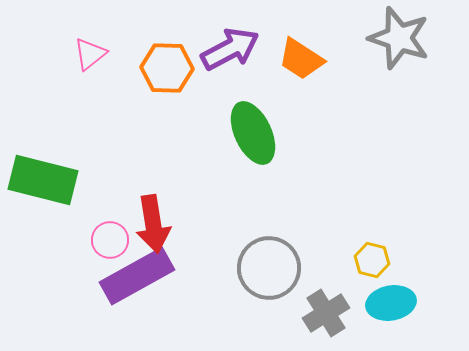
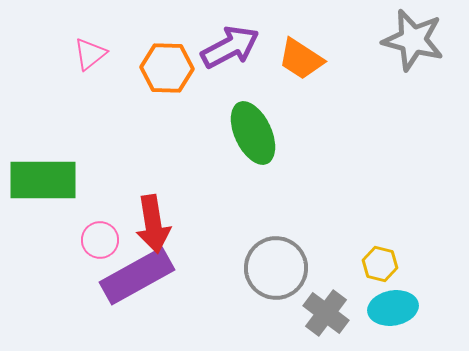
gray star: moved 14 px right, 2 px down; rotated 4 degrees counterclockwise
purple arrow: moved 2 px up
green rectangle: rotated 14 degrees counterclockwise
pink circle: moved 10 px left
yellow hexagon: moved 8 px right, 4 px down
gray circle: moved 7 px right
cyan ellipse: moved 2 px right, 5 px down
gray cross: rotated 21 degrees counterclockwise
